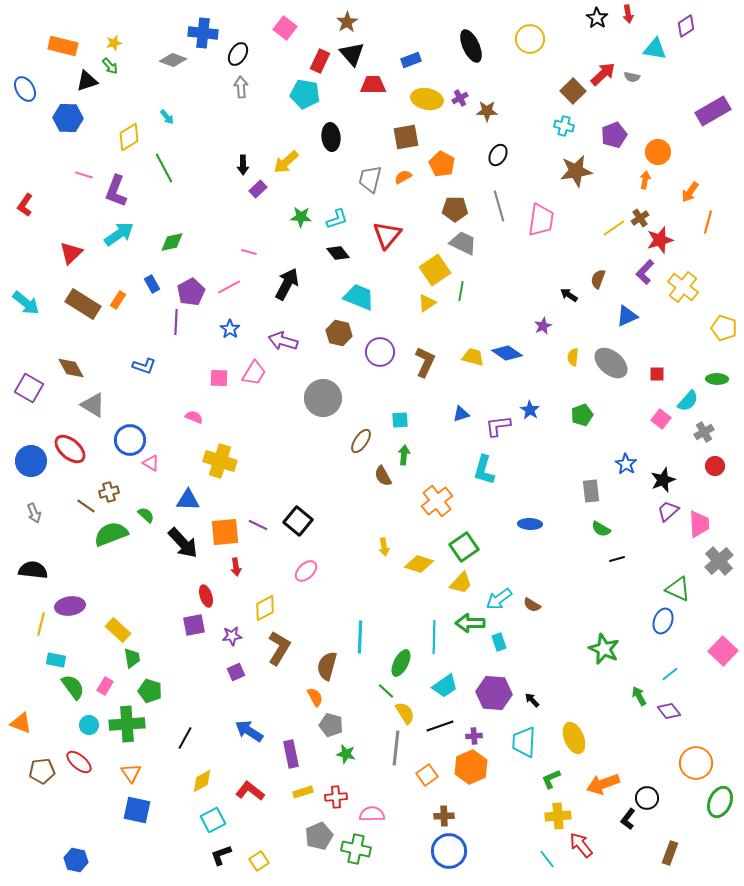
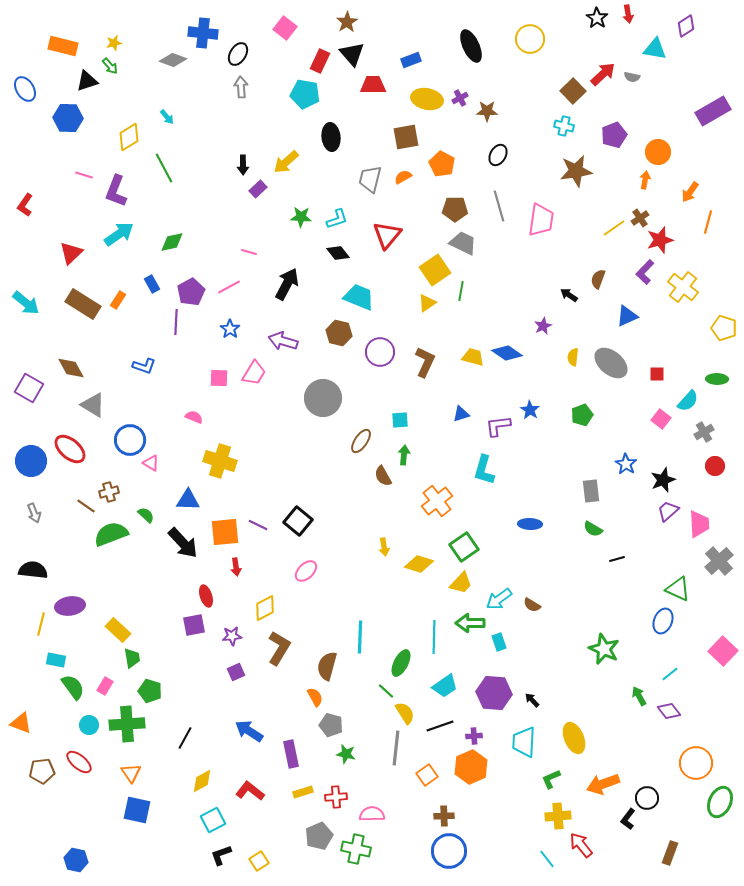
green semicircle at (601, 529): moved 8 px left
